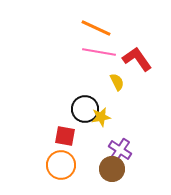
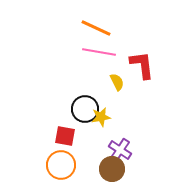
red L-shape: moved 5 px right, 6 px down; rotated 28 degrees clockwise
